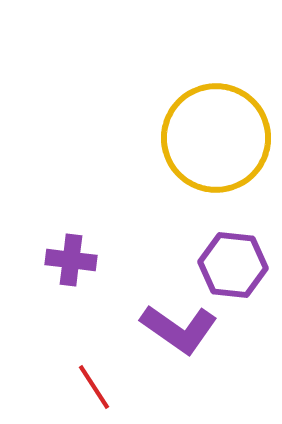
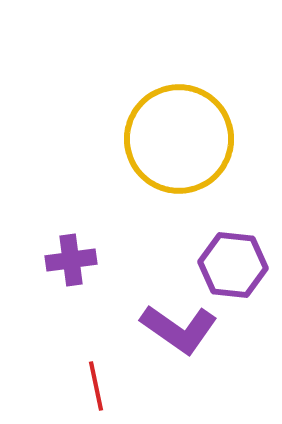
yellow circle: moved 37 px left, 1 px down
purple cross: rotated 15 degrees counterclockwise
red line: moved 2 px right, 1 px up; rotated 21 degrees clockwise
